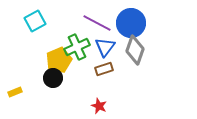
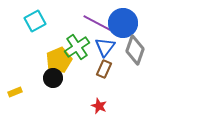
blue circle: moved 8 px left
green cross: rotated 10 degrees counterclockwise
brown rectangle: rotated 48 degrees counterclockwise
